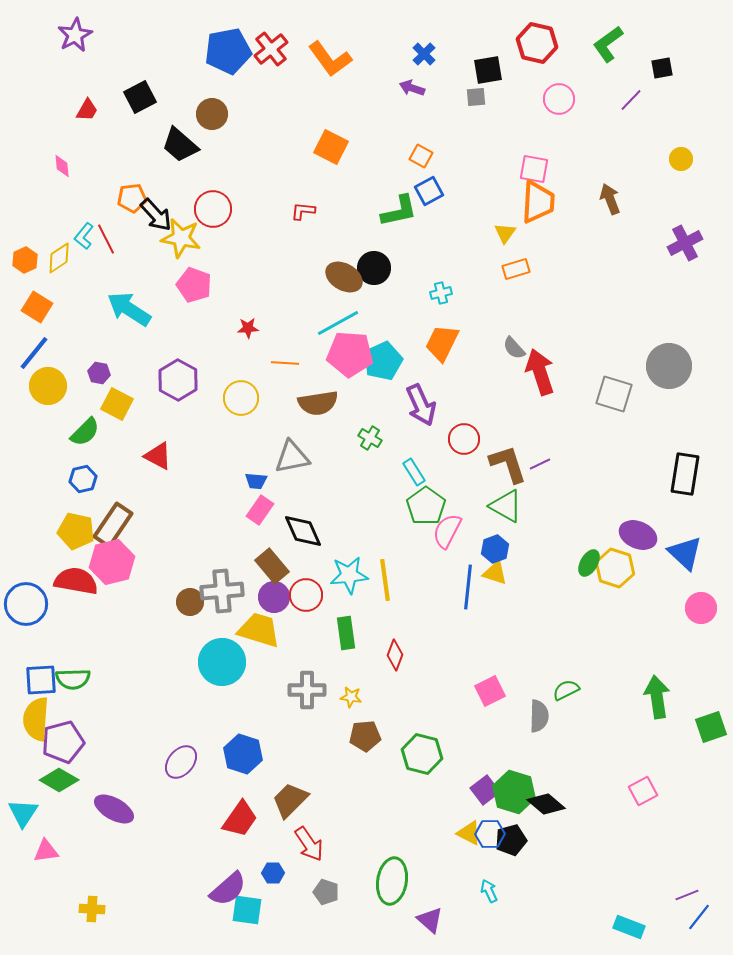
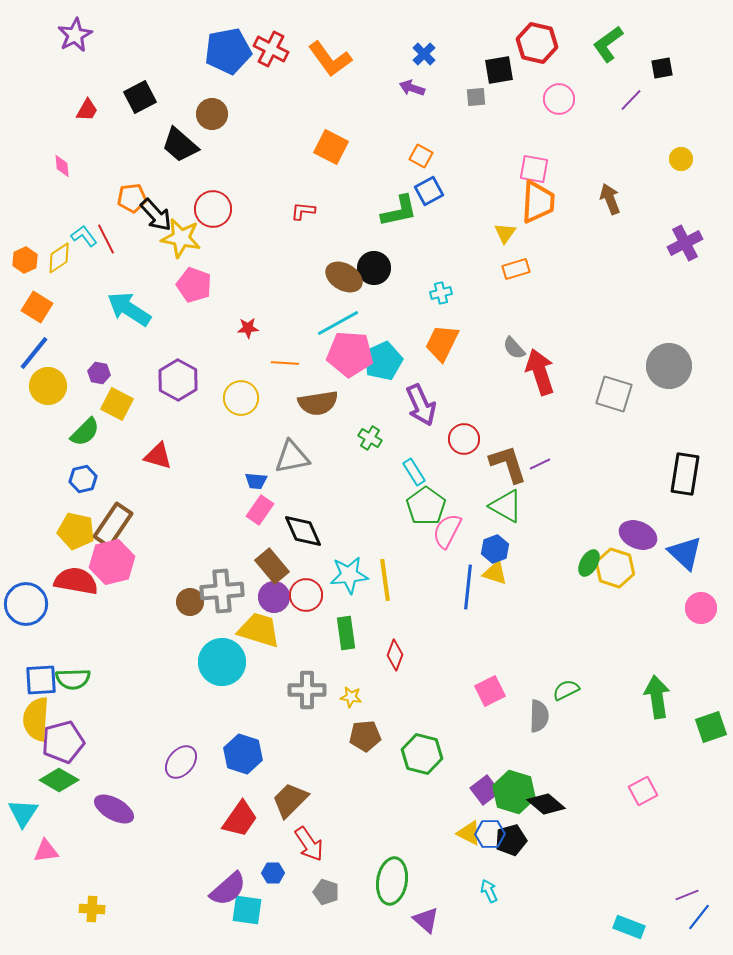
red cross at (271, 49): rotated 24 degrees counterclockwise
black square at (488, 70): moved 11 px right
cyan L-shape at (84, 236): rotated 104 degrees clockwise
red triangle at (158, 456): rotated 12 degrees counterclockwise
purple triangle at (430, 920): moved 4 px left
